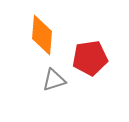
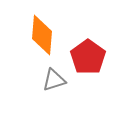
red pentagon: moved 2 px left, 1 px up; rotated 28 degrees counterclockwise
